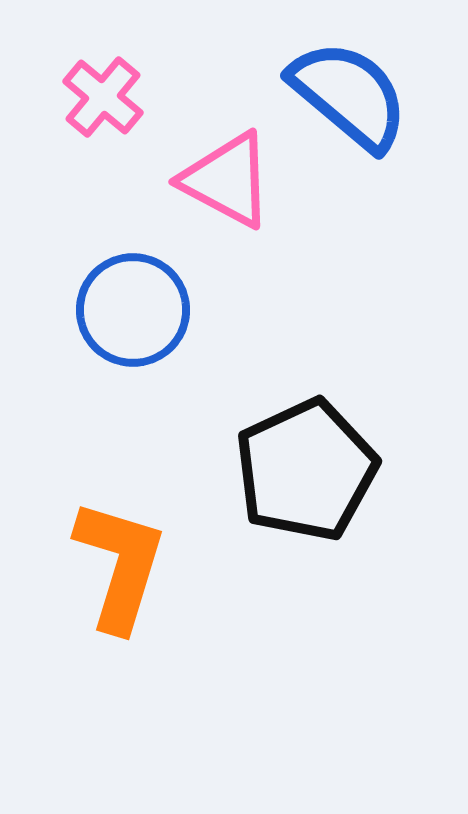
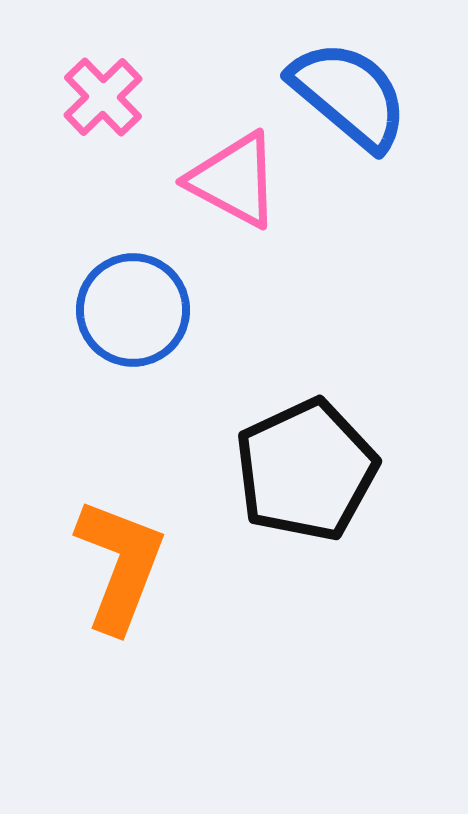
pink cross: rotated 6 degrees clockwise
pink triangle: moved 7 px right
orange L-shape: rotated 4 degrees clockwise
